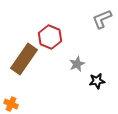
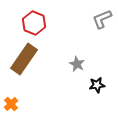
red hexagon: moved 16 px left, 14 px up
gray star: rotated 21 degrees counterclockwise
black star: moved 4 px down
orange cross: rotated 24 degrees clockwise
